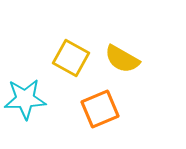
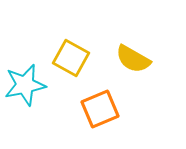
yellow semicircle: moved 11 px right
cyan star: moved 14 px up; rotated 9 degrees counterclockwise
